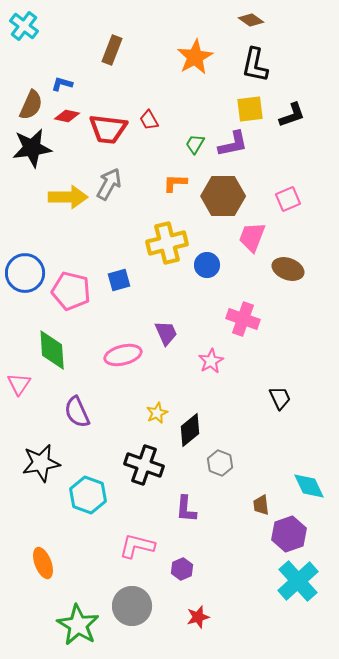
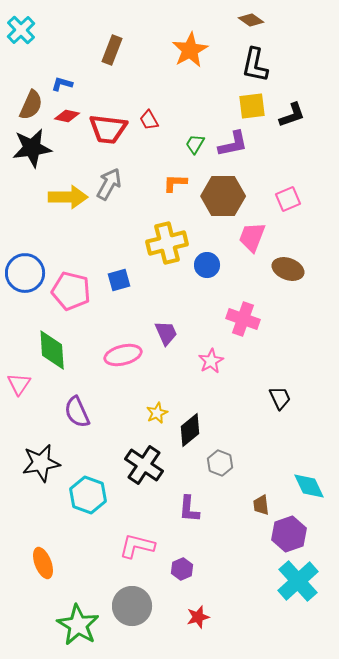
cyan cross at (24, 26): moved 3 px left, 4 px down; rotated 8 degrees clockwise
orange star at (195, 57): moved 5 px left, 7 px up
yellow square at (250, 109): moved 2 px right, 3 px up
black cross at (144, 465): rotated 15 degrees clockwise
purple L-shape at (186, 509): moved 3 px right
